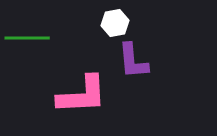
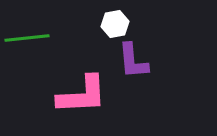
white hexagon: moved 1 px down
green line: rotated 6 degrees counterclockwise
